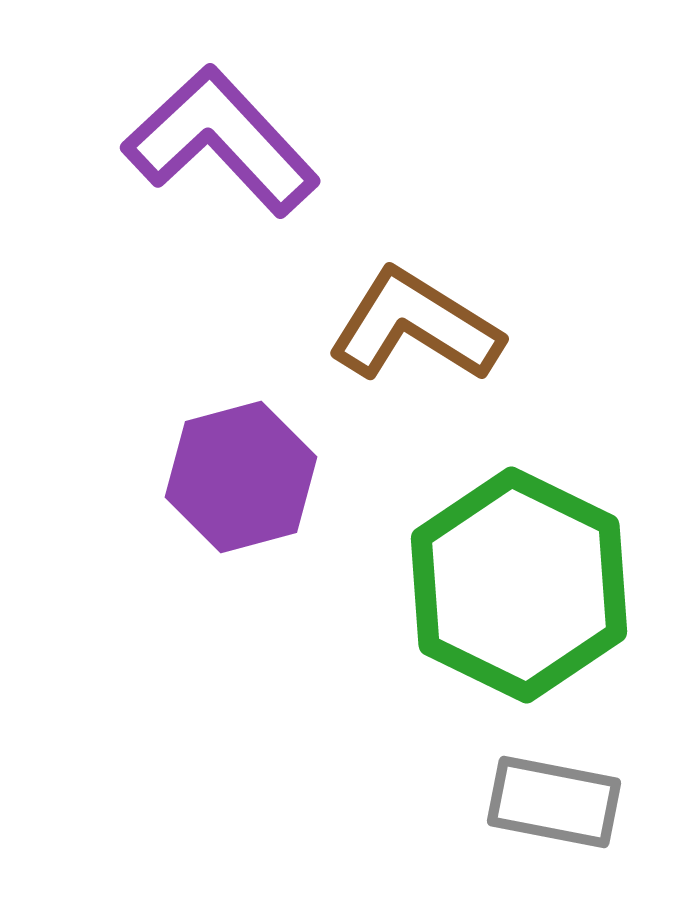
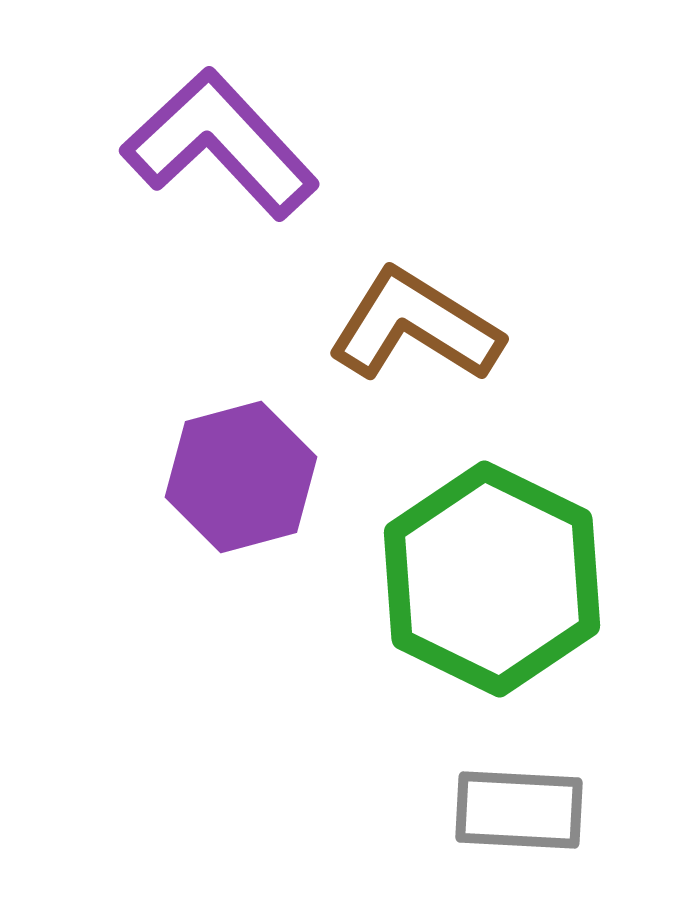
purple L-shape: moved 1 px left, 3 px down
green hexagon: moved 27 px left, 6 px up
gray rectangle: moved 35 px left, 8 px down; rotated 8 degrees counterclockwise
